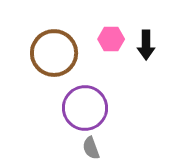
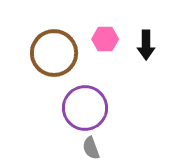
pink hexagon: moved 6 px left
